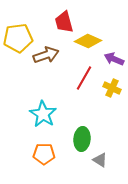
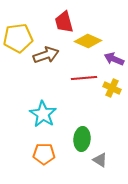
red line: rotated 55 degrees clockwise
